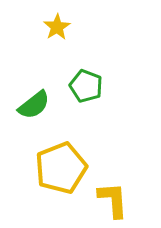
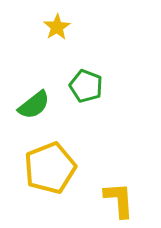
yellow pentagon: moved 11 px left
yellow L-shape: moved 6 px right
